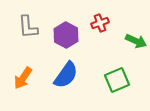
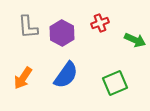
purple hexagon: moved 4 px left, 2 px up
green arrow: moved 1 px left, 1 px up
green square: moved 2 px left, 3 px down
